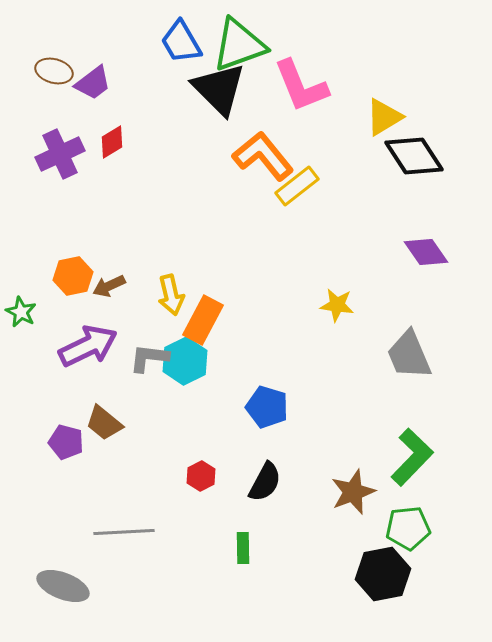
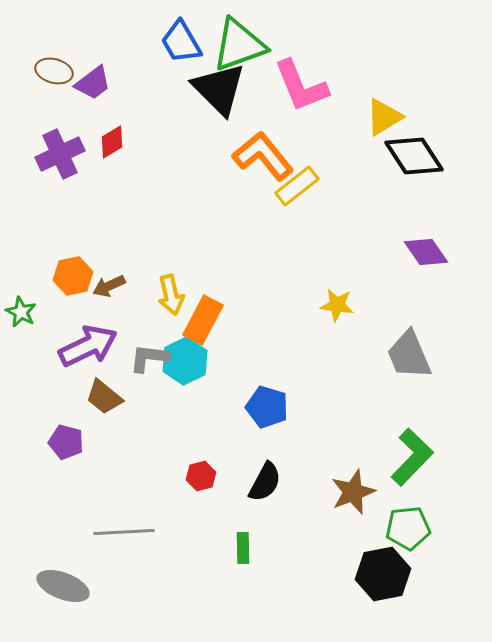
brown trapezoid: moved 26 px up
red hexagon: rotated 12 degrees clockwise
